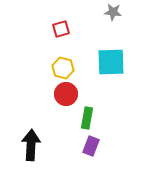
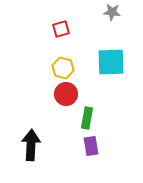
gray star: moved 1 px left
purple rectangle: rotated 30 degrees counterclockwise
